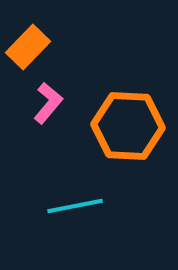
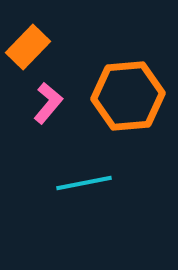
orange hexagon: moved 30 px up; rotated 8 degrees counterclockwise
cyan line: moved 9 px right, 23 px up
